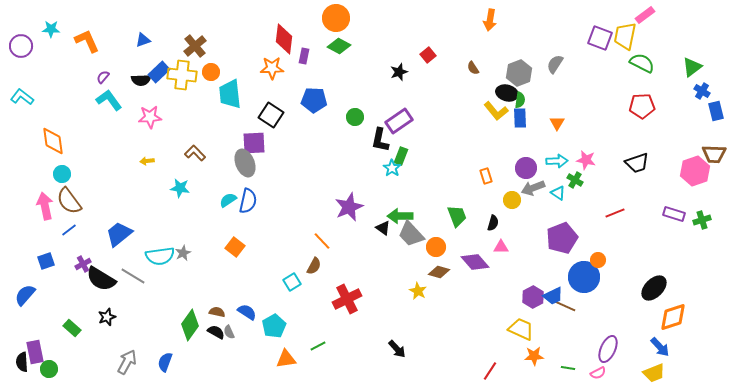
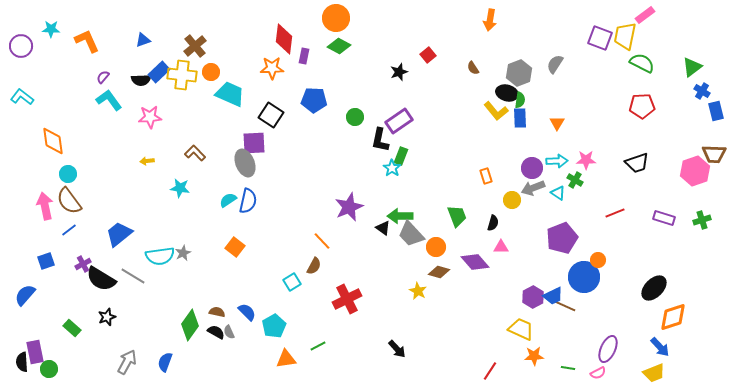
cyan trapezoid at (230, 94): rotated 120 degrees clockwise
pink star at (586, 160): rotated 12 degrees counterclockwise
purple circle at (526, 168): moved 6 px right
cyan circle at (62, 174): moved 6 px right
purple rectangle at (674, 214): moved 10 px left, 4 px down
blue semicircle at (247, 312): rotated 12 degrees clockwise
